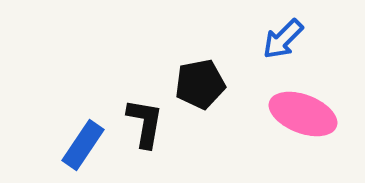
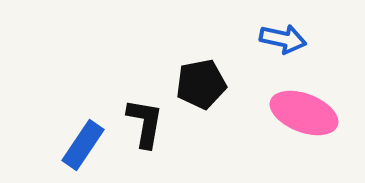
blue arrow: rotated 123 degrees counterclockwise
black pentagon: moved 1 px right
pink ellipse: moved 1 px right, 1 px up
